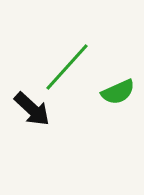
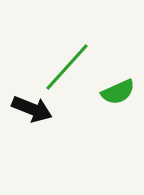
black arrow: rotated 21 degrees counterclockwise
